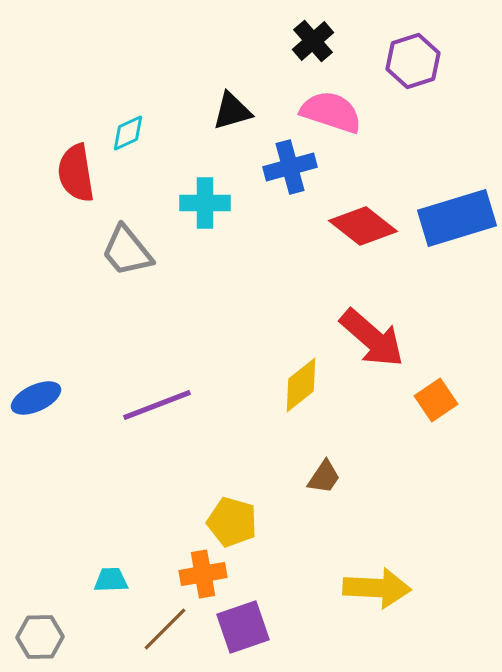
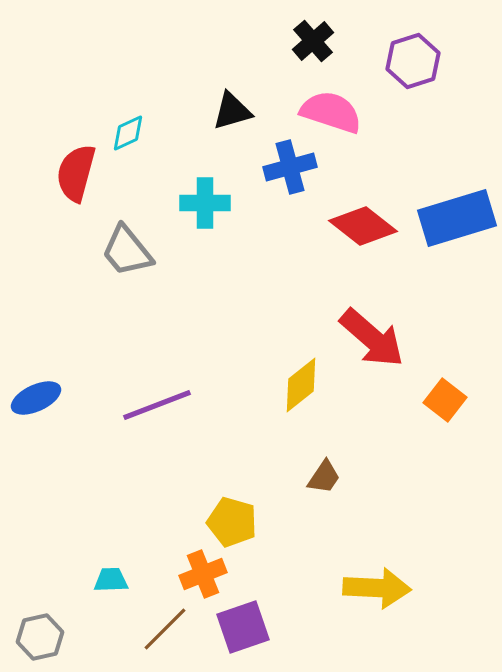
red semicircle: rotated 24 degrees clockwise
orange square: moved 9 px right; rotated 18 degrees counterclockwise
orange cross: rotated 12 degrees counterclockwise
gray hexagon: rotated 12 degrees counterclockwise
